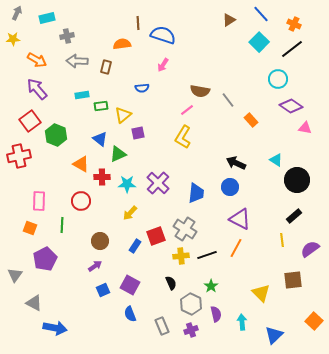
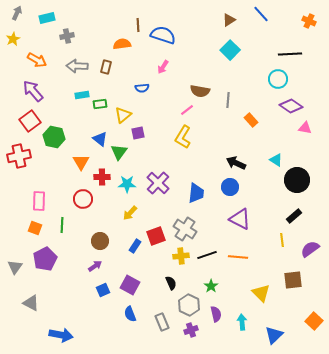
brown line at (138, 23): moved 2 px down
orange cross at (294, 24): moved 15 px right, 3 px up
yellow star at (13, 39): rotated 24 degrees counterclockwise
cyan square at (259, 42): moved 29 px left, 8 px down
black line at (292, 49): moved 2 px left, 5 px down; rotated 35 degrees clockwise
gray arrow at (77, 61): moved 5 px down
pink arrow at (163, 65): moved 2 px down
purple arrow at (37, 89): moved 4 px left, 2 px down
gray line at (228, 100): rotated 42 degrees clockwise
green rectangle at (101, 106): moved 1 px left, 2 px up
green hexagon at (56, 135): moved 2 px left, 2 px down; rotated 10 degrees counterclockwise
green triangle at (118, 154): moved 1 px right, 2 px up; rotated 30 degrees counterclockwise
orange triangle at (81, 164): moved 2 px up; rotated 30 degrees clockwise
red circle at (81, 201): moved 2 px right, 2 px up
orange square at (30, 228): moved 5 px right
orange line at (236, 248): moved 2 px right, 9 px down; rotated 66 degrees clockwise
gray triangle at (15, 275): moved 8 px up
gray triangle at (34, 303): moved 3 px left
gray hexagon at (191, 304): moved 2 px left, 1 px down
gray rectangle at (162, 326): moved 4 px up
blue arrow at (55, 328): moved 6 px right, 7 px down
